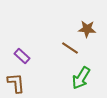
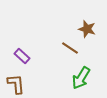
brown star: rotated 12 degrees clockwise
brown L-shape: moved 1 px down
